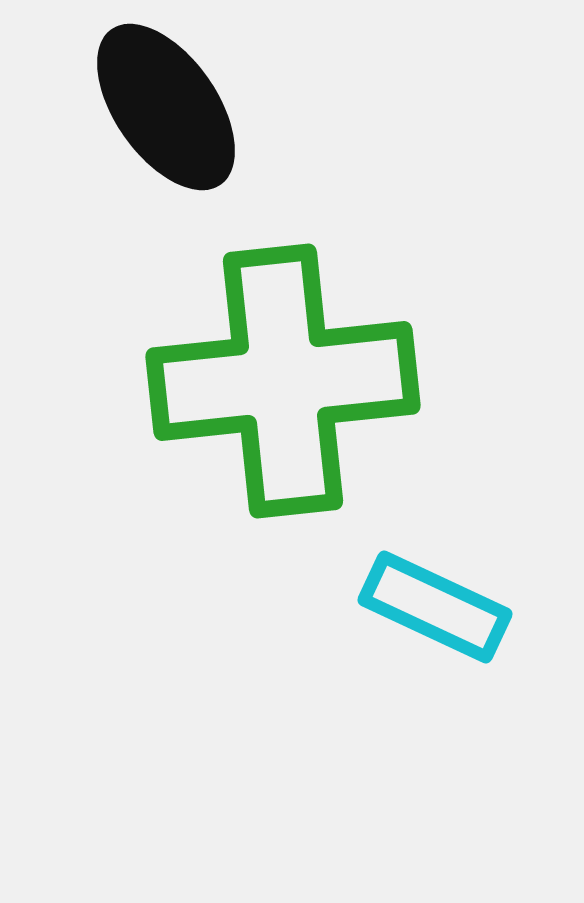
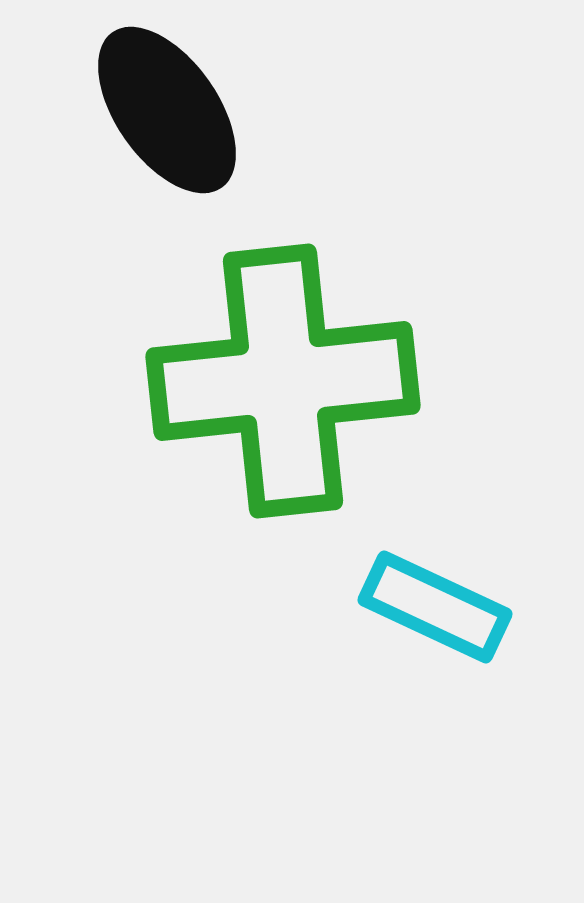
black ellipse: moved 1 px right, 3 px down
